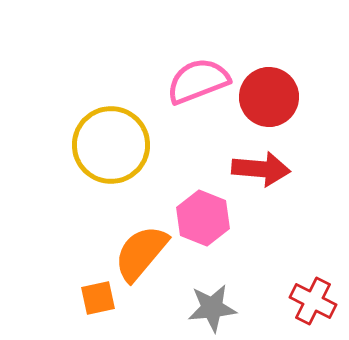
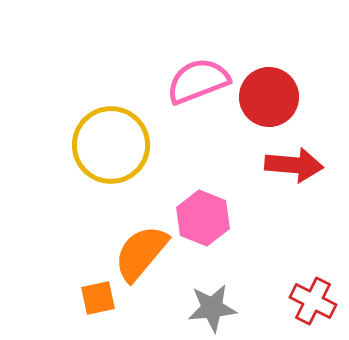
red arrow: moved 33 px right, 4 px up
